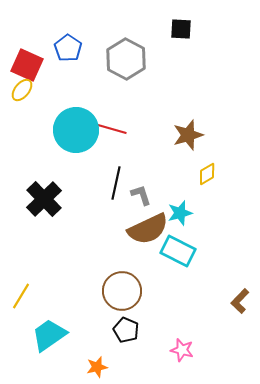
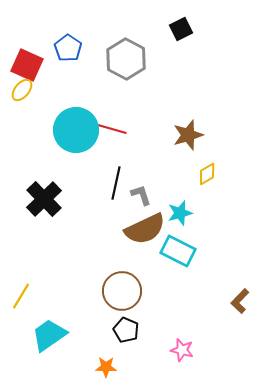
black square: rotated 30 degrees counterclockwise
brown semicircle: moved 3 px left
orange star: moved 9 px right; rotated 15 degrees clockwise
